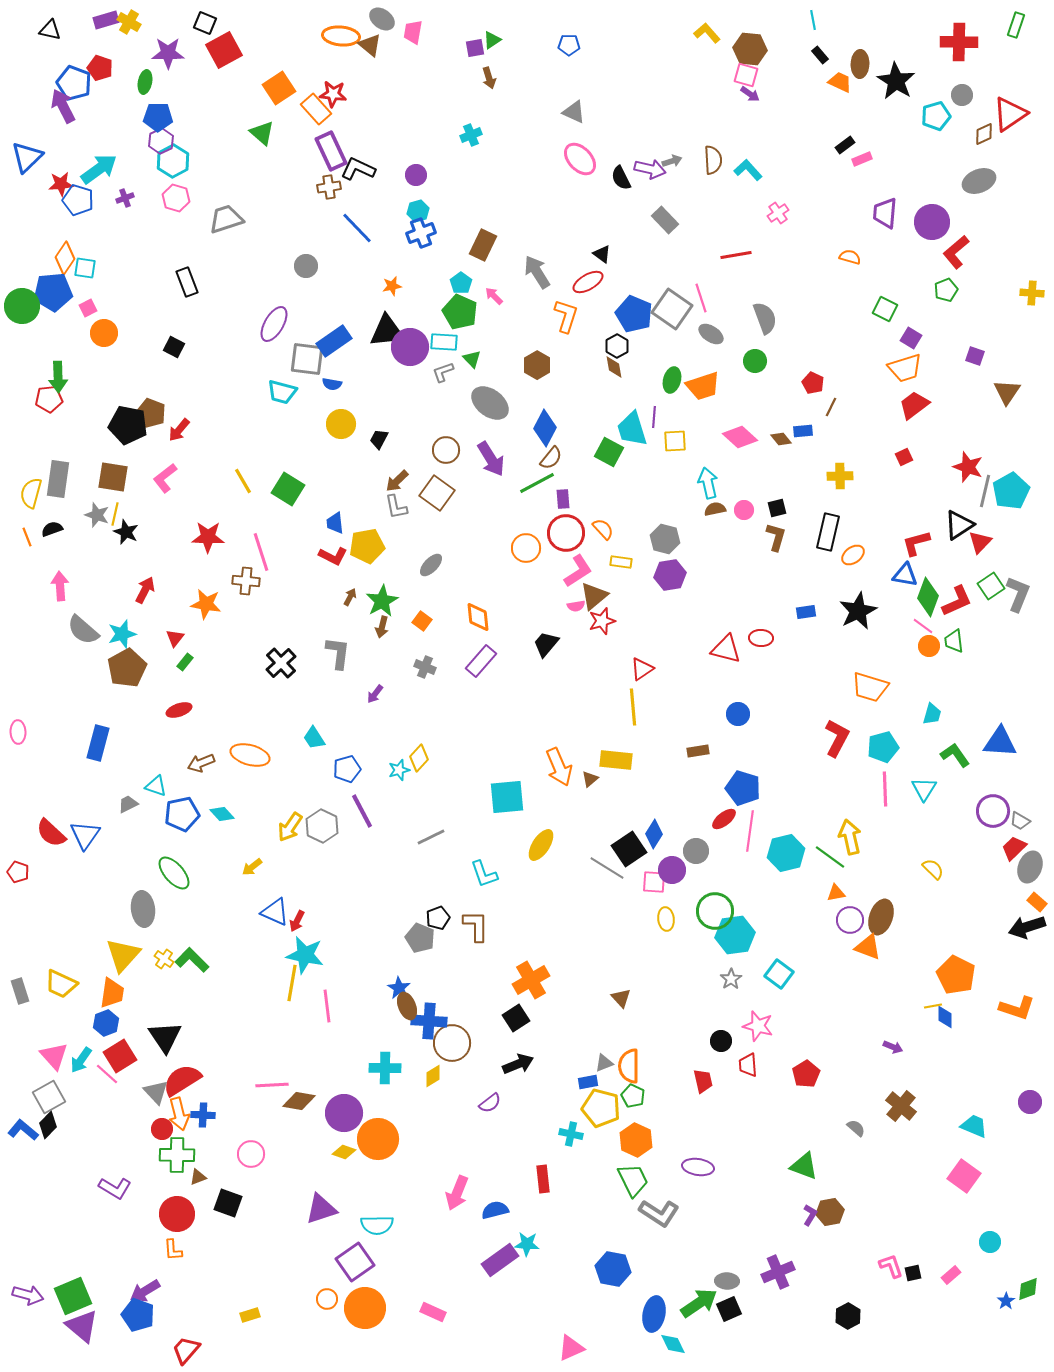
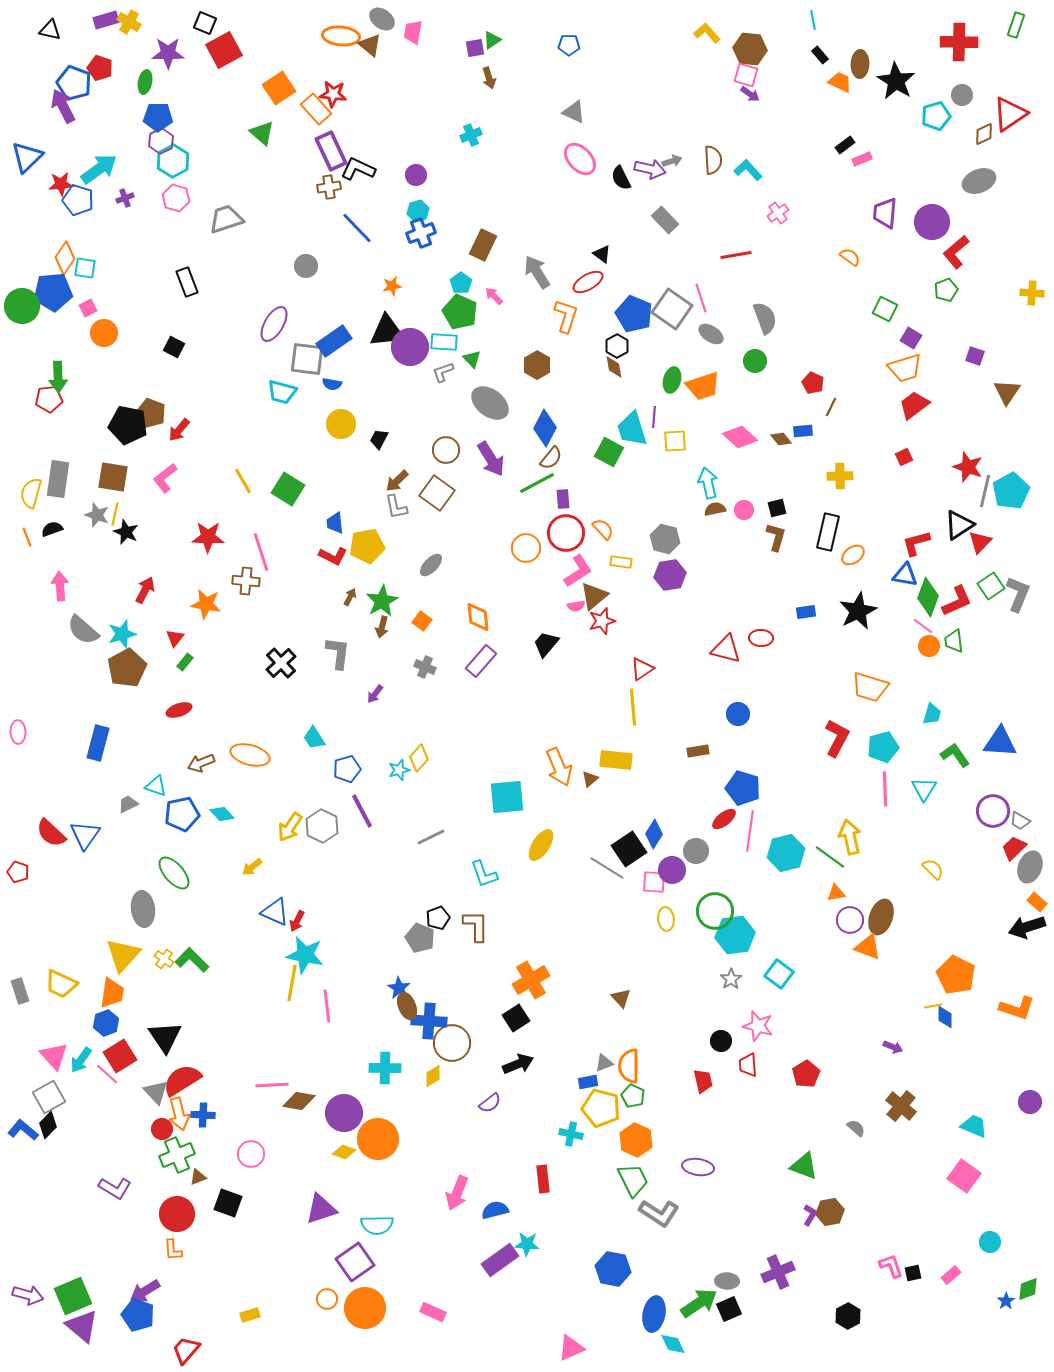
orange semicircle at (850, 257): rotated 20 degrees clockwise
green cross at (177, 1155): rotated 24 degrees counterclockwise
